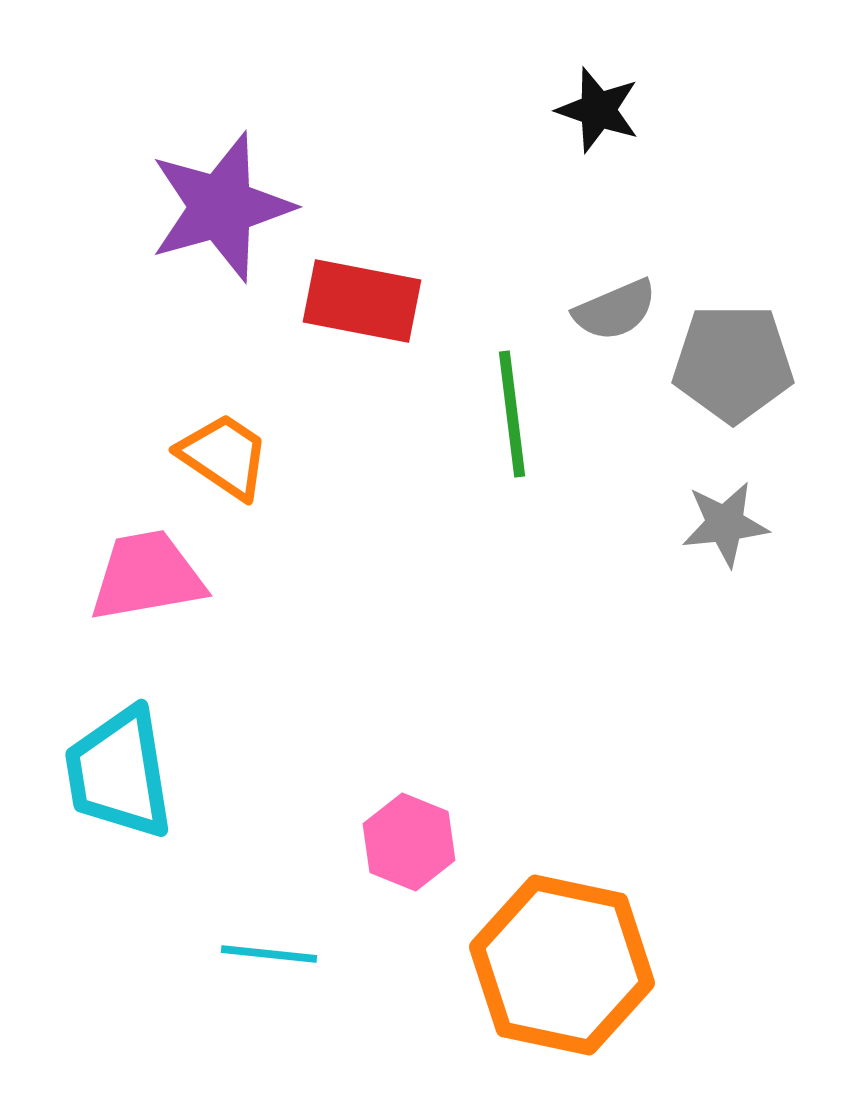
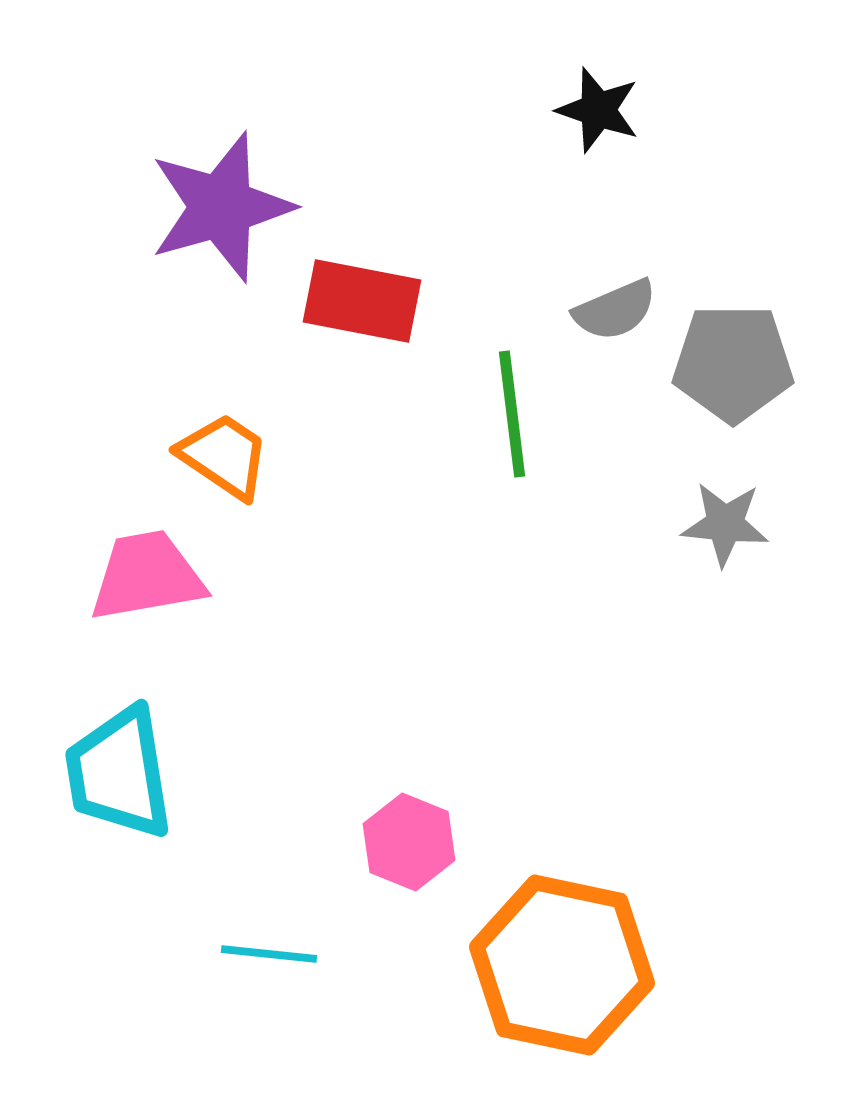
gray star: rotated 12 degrees clockwise
